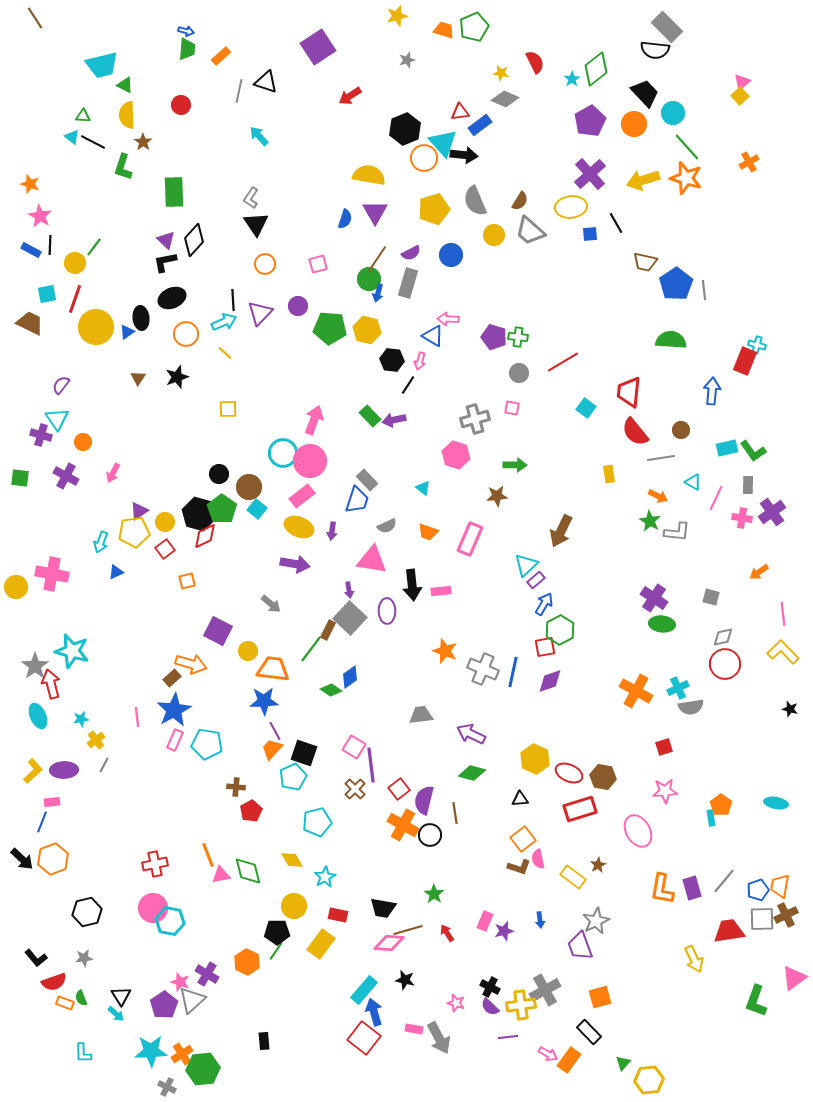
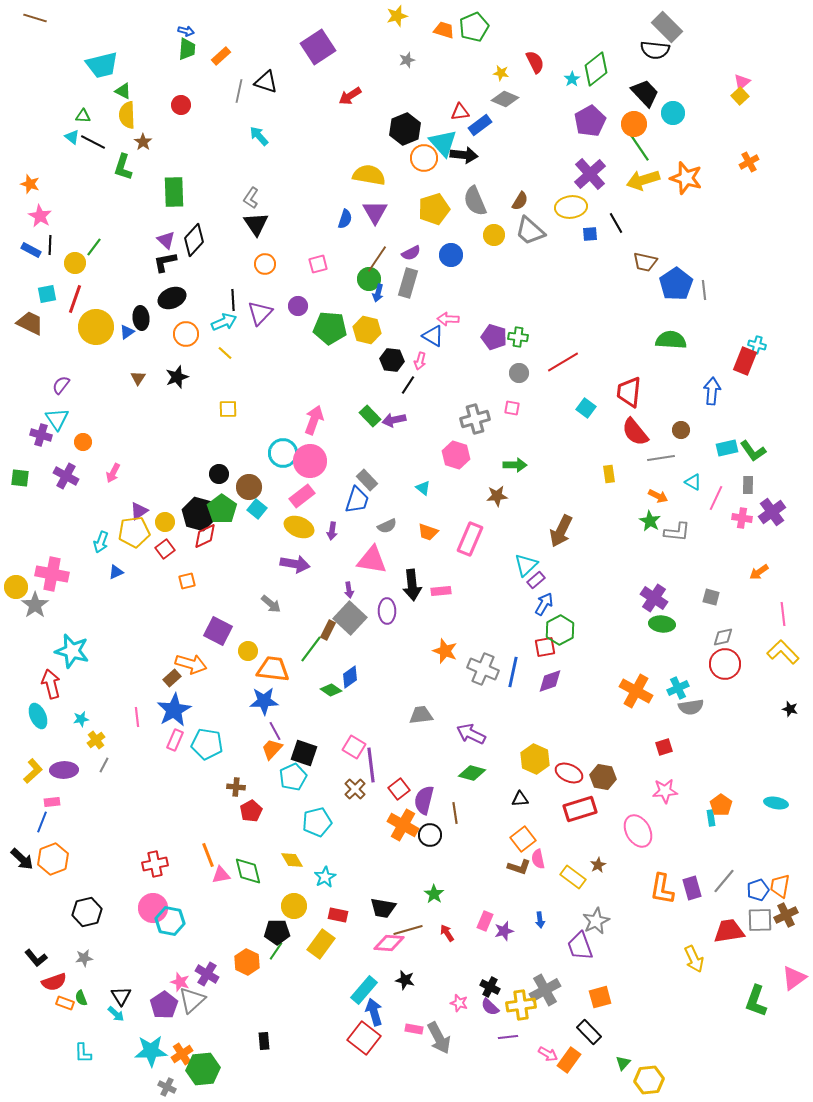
brown line at (35, 18): rotated 40 degrees counterclockwise
green triangle at (125, 85): moved 2 px left, 6 px down
green line at (687, 147): moved 48 px left; rotated 8 degrees clockwise
gray star at (35, 666): moved 61 px up
gray square at (762, 919): moved 2 px left, 1 px down
pink star at (456, 1003): moved 3 px right
